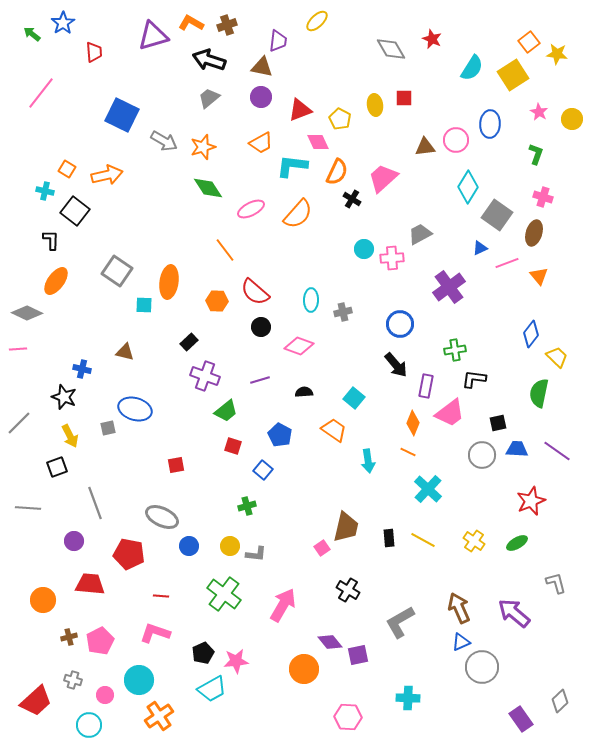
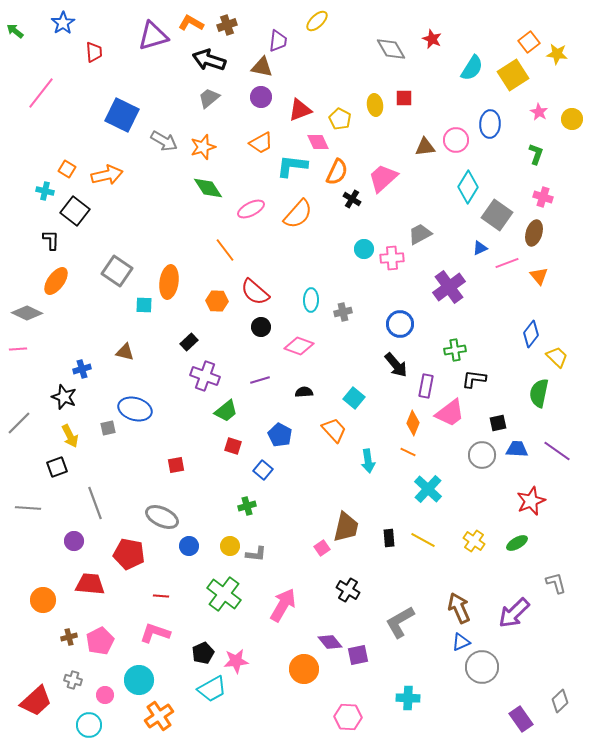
green arrow at (32, 34): moved 17 px left, 3 px up
blue cross at (82, 369): rotated 30 degrees counterclockwise
orange trapezoid at (334, 430): rotated 12 degrees clockwise
purple arrow at (514, 613): rotated 84 degrees counterclockwise
